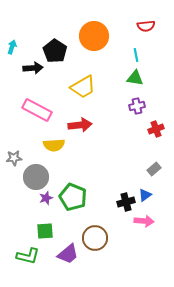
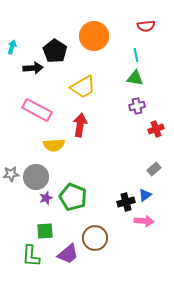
red arrow: rotated 75 degrees counterclockwise
gray star: moved 3 px left, 16 px down
green L-shape: moved 3 px right; rotated 80 degrees clockwise
